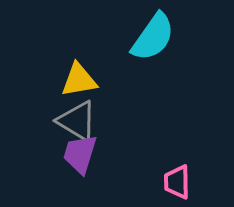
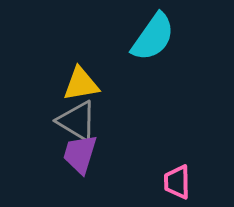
yellow triangle: moved 2 px right, 4 px down
